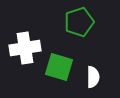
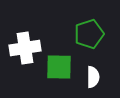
green pentagon: moved 10 px right, 12 px down
green square: rotated 16 degrees counterclockwise
